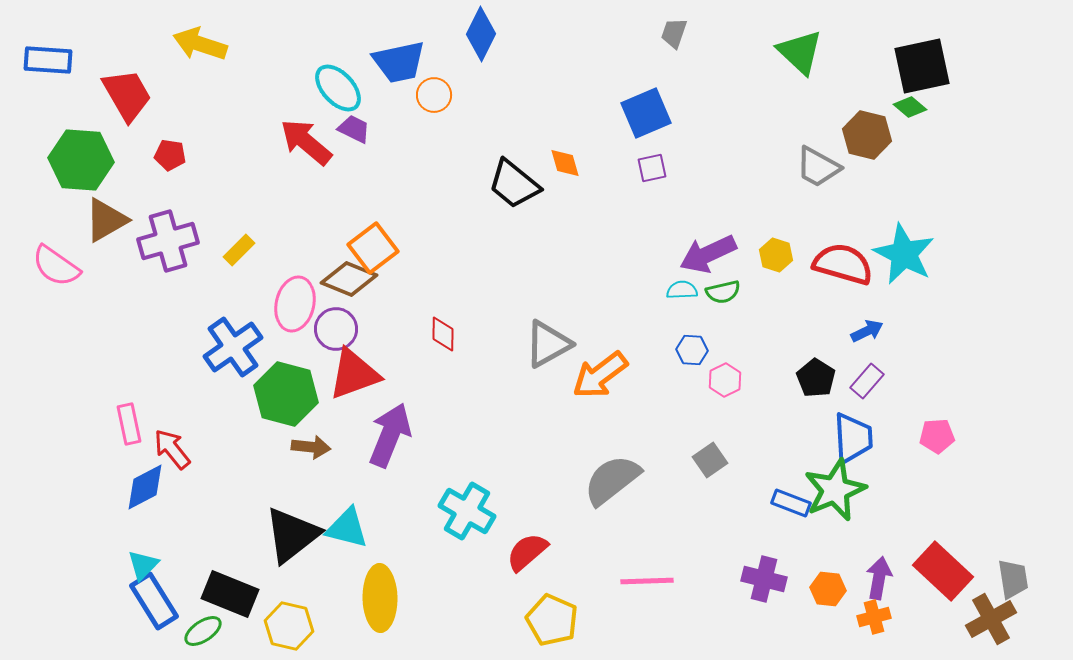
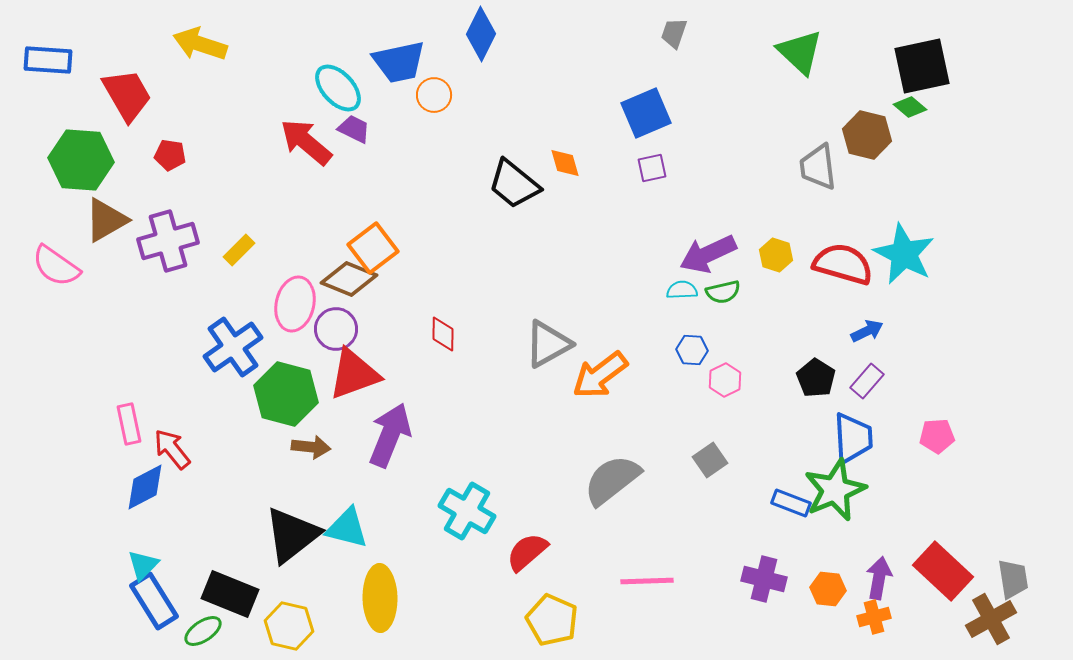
gray trapezoid at (818, 167): rotated 54 degrees clockwise
